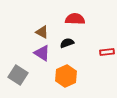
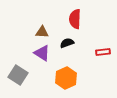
red semicircle: rotated 90 degrees counterclockwise
brown triangle: rotated 24 degrees counterclockwise
red rectangle: moved 4 px left
orange hexagon: moved 2 px down
